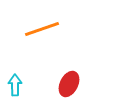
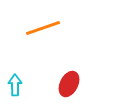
orange line: moved 1 px right, 1 px up
